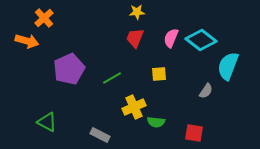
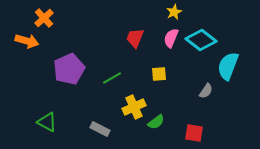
yellow star: moved 37 px right; rotated 21 degrees counterclockwise
green semicircle: rotated 42 degrees counterclockwise
gray rectangle: moved 6 px up
